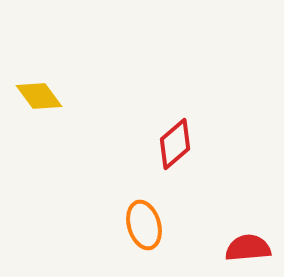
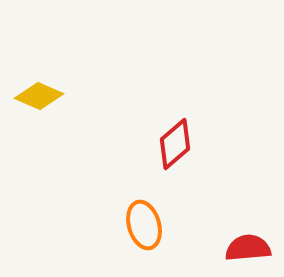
yellow diamond: rotated 30 degrees counterclockwise
